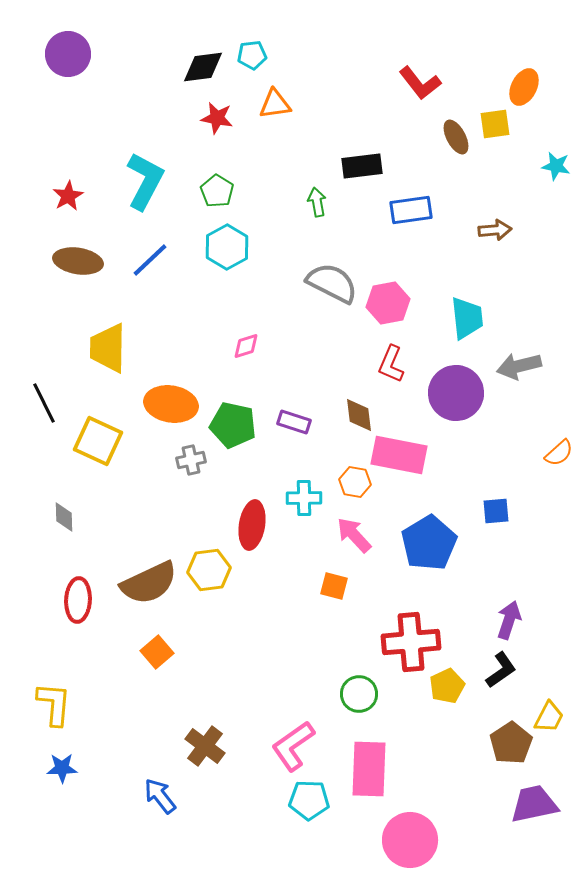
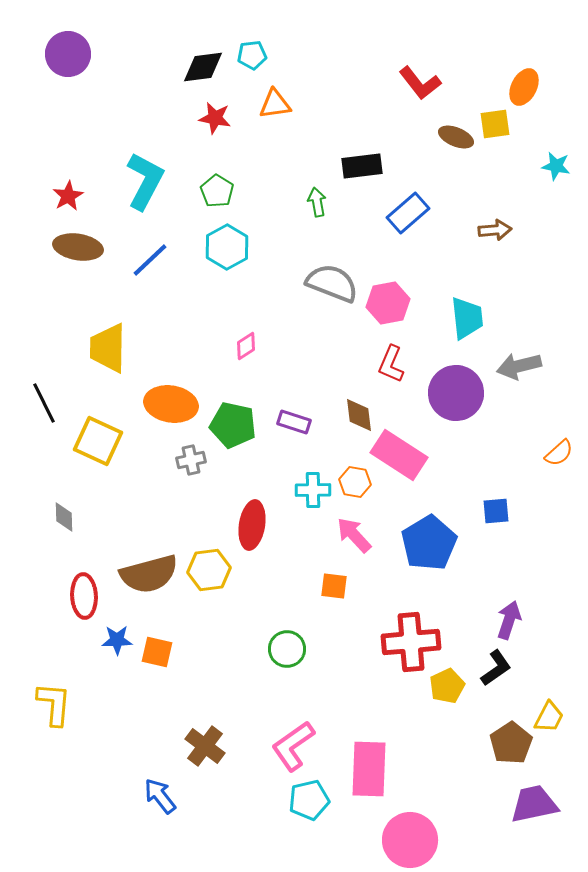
red star at (217, 118): moved 2 px left
brown ellipse at (456, 137): rotated 40 degrees counterclockwise
blue rectangle at (411, 210): moved 3 px left, 3 px down; rotated 33 degrees counterclockwise
brown ellipse at (78, 261): moved 14 px up
gray semicircle at (332, 283): rotated 6 degrees counterclockwise
pink diamond at (246, 346): rotated 16 degrees counterclockwise
pink rectangle at (399, 455): rotated 22 degrees clockwise
cyan cross at (304, 498): moved 9 px right, 8 px up
brown semicircle at (149, 583): moved 9 px up; rotated 10 degrees clockwise
orange square at (334, 586): rotated 8 degrees counterclockwise
red ellipse at (78, 600): moved 6 px right, 4 px up; rotated 6 degrees counterclockwise
orange square at (157, 652): rotated 36 degrees counterclockwise
black L-shape at (501, 670): moved 5 px left, 2 px up
green circle at (359, 694): moved 72 px left, 45 px up
blue star at (62, 768): moved 55 px right, 128 px up
cyan pentagon at (309, 800): rotated 15 degrees counterclockwise
